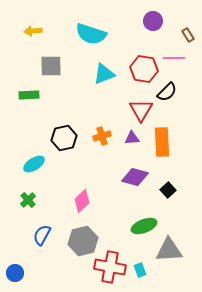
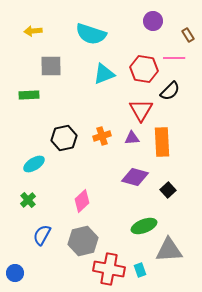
black semicircle: moved 3 px right, 1 px up
red cross: moved 1 px left, 2 px down
